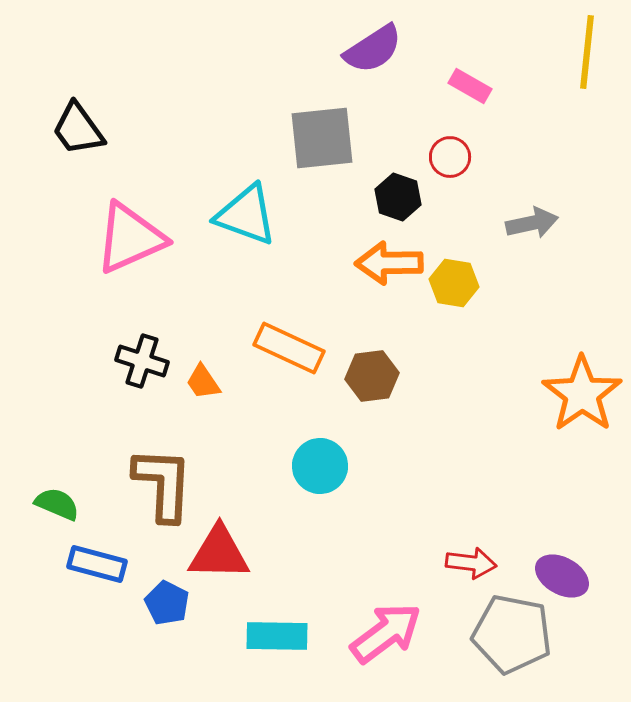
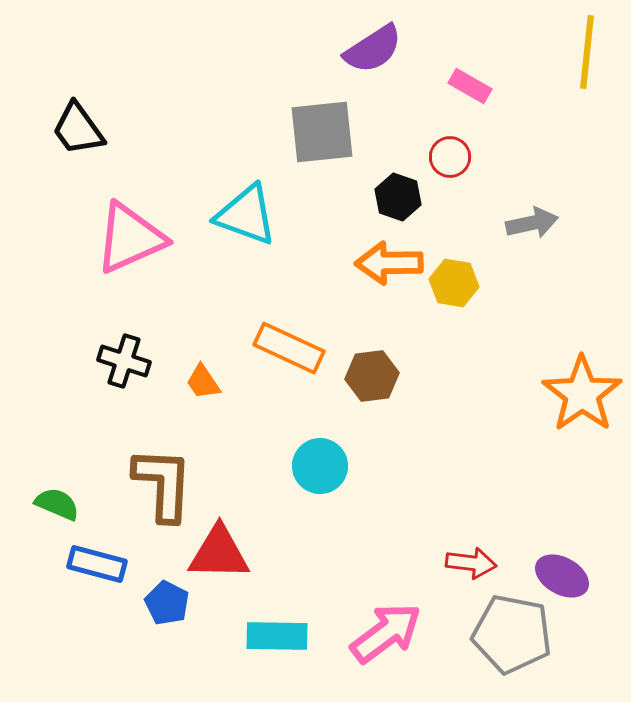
gray square: moved 6 px up
black cross: moved 18 px left
